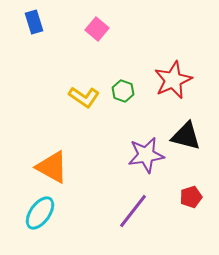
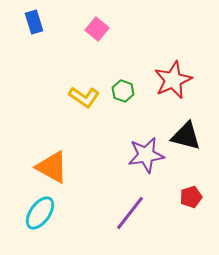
purple line: moved 3 px left, 2 px down
